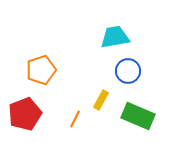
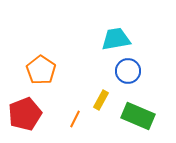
cyan trapezoid: moved 1 px right, 2 px down
orange pentagon: rotated 20 degrees counterclockwise
